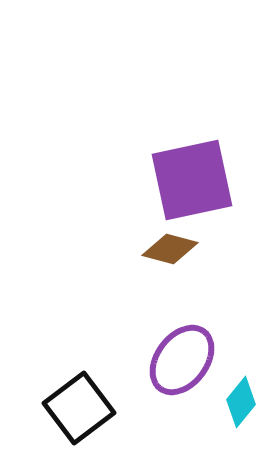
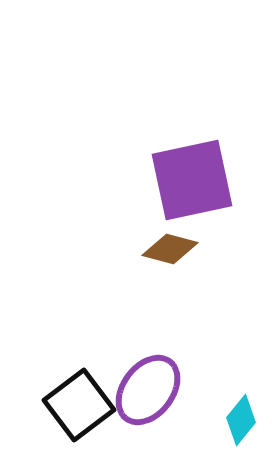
purple ellipse: moved 34 px left, 30 px down
cyan diamond: moved 18 px down
black square: moved 3 px up
